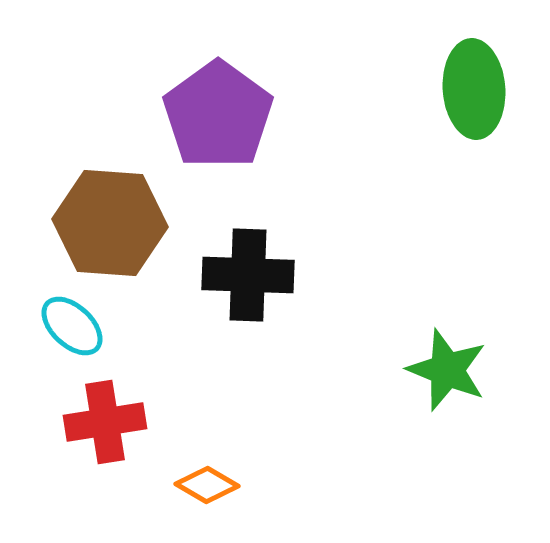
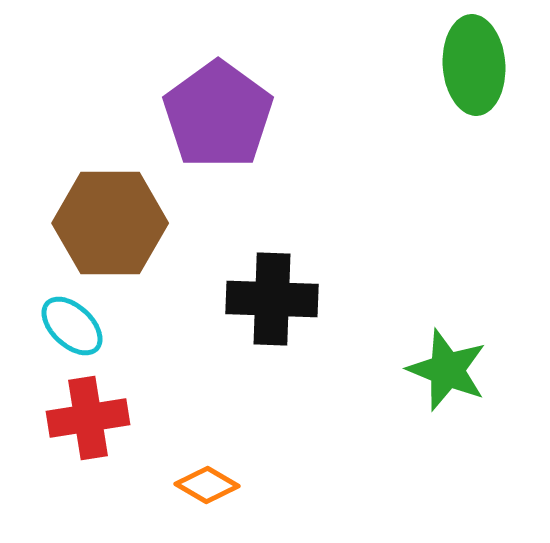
green ellipse: moved 24 px up
brown hexagon: rotated 4 degrees counterclockwise
black cross: moved 24 px right, 24 px down
red cross: moved 17 px left, 4 px up
